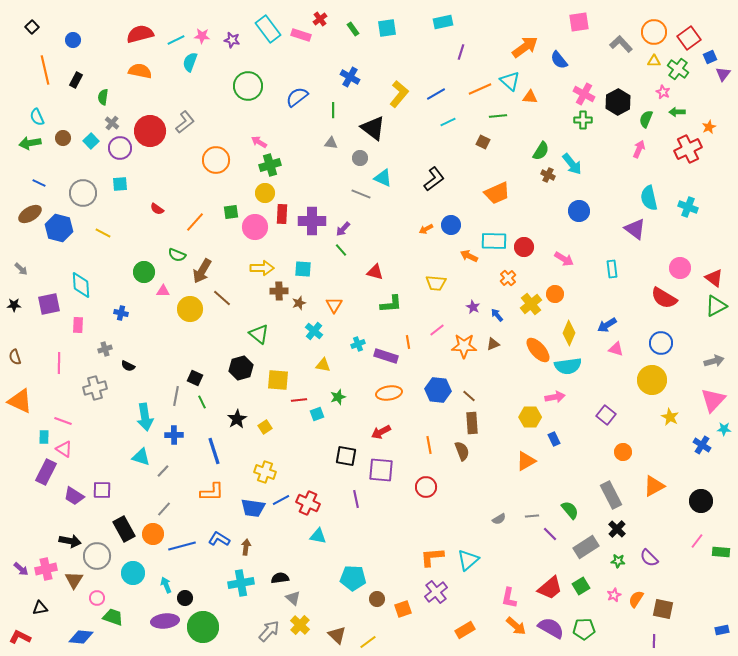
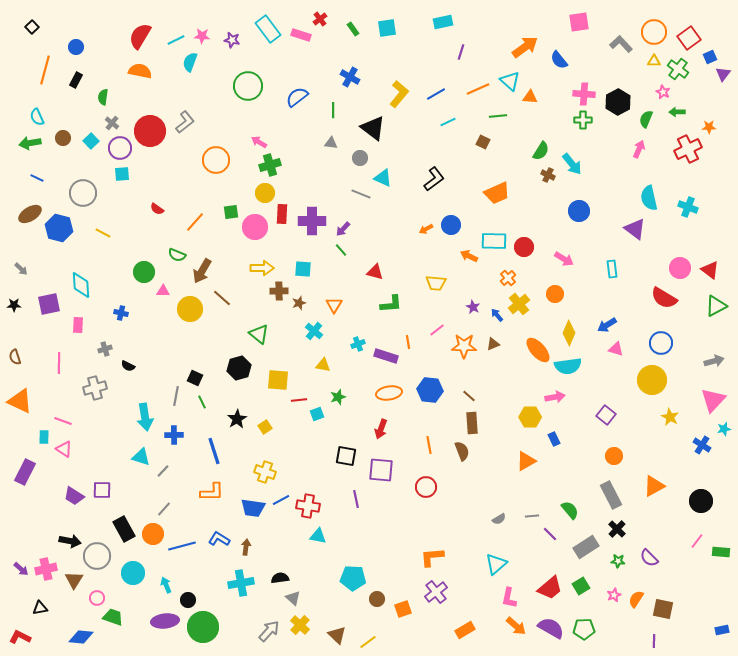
red semicircle at (140, 34): moved 2 px down; rotated 44 degrees counterclockwise
blue circle at (73, 40): moved 3 px right, 7 px down
orange line at (45, 70): rotated 28 degrees clockwise
orange line at (480, 89): moved 2 px left
pink cross at (584, 94): rotated 25 degrees counterclockwise
orange star at (709, 127): rotated 24 degrees clockwise
blue line at (39, 183): moved 2 px left, 5 px up
cyan square at (120, 184): moved 2 px right, 10 px up
red triangle at (714, 278): moved 4 px left, 8 px up
yellow cross at (531, 304): moved 12 px left
black hexagon at (241, 368): moved 2 px left
blue hexagon at (438, 390): moved 8 px left
cyan star at (724, 429): rotated 16 degrees counterclockwise
red arrow at (381, 432): moved 3 px up; rotated 42 degrees counterclockwise
orange circle at (623, 452): moved 9 px left, 4 px down
purple rectangle at (46, 472): moved 21 px left
red cross at (308, 503): moved 3 px down; rotated 15 degrees counterclockwise
cyan triangle at (468, 560): moved 28 px right, 4 px down
black circle at (185, 598): moved 3 px right, 2 px down
